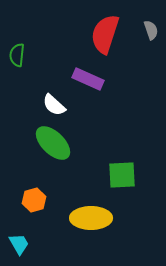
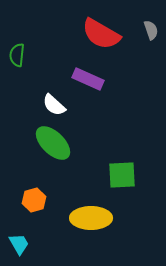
red semicircle: moved 4 px left; rotated 78 degrees counterclockwise
